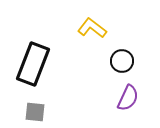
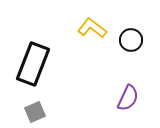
black circle: moved 9 px right, 21 px up
gray square: rotated 30 degrees counterclockwise
